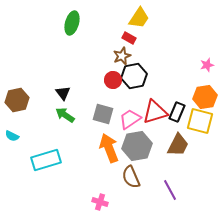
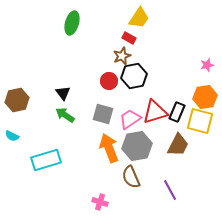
red circle: moved 4 px left, 1 px down
